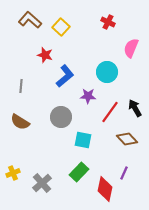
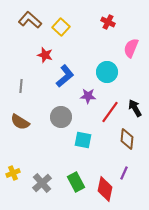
brown diamond: rotated 50 degrees clockwise
green rectangle: moved 3 px left, 10 px down; rotated 72 degrees counterclockwise
